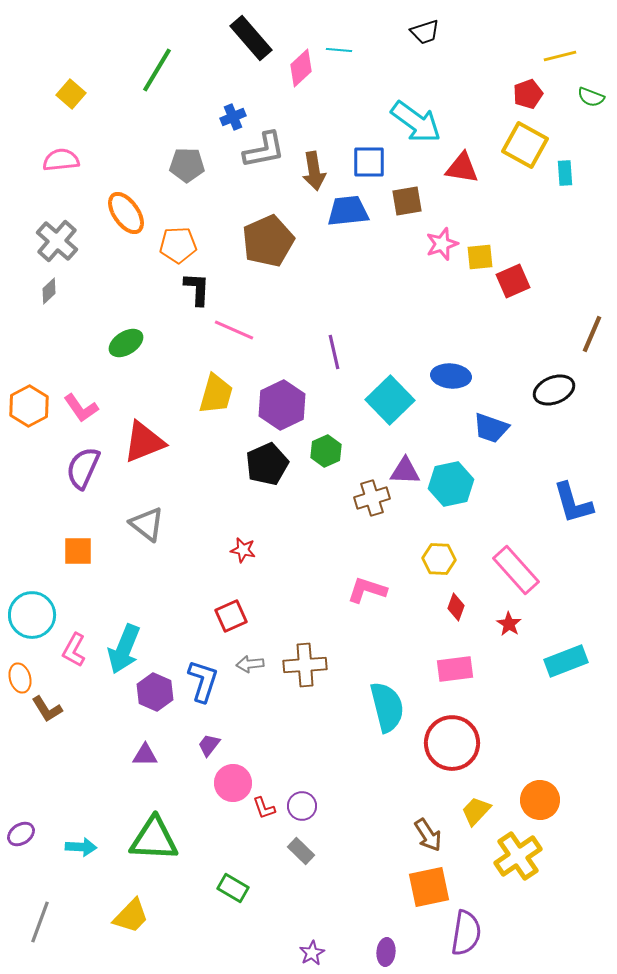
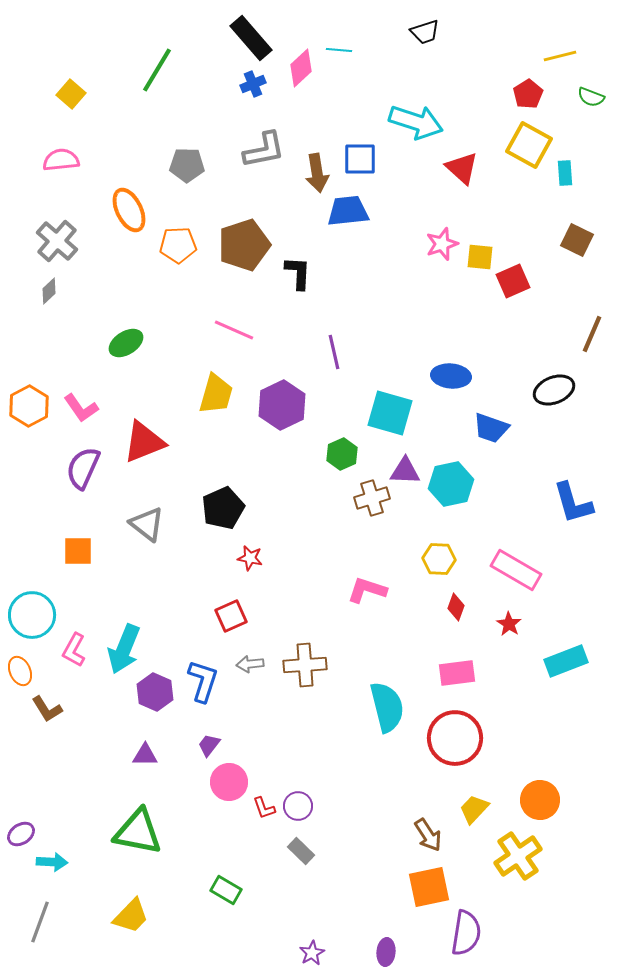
red pentagon at (528, 94): rotated 12 degrees counterclockwise
blue cross at (233, 117): moved 20 px right, 33 px up
cyan arrow at (416, 122): rotated 18 degrees counterclockwise
yellow square at (525, 145): moved 4 px right
blue square at (369, 162): moved 9 px left, 3 px up
red triangle at (462, 168): rotated 33 degrees clockwise
brown arrow at (314, 171): moved 3 px right, 2 px down
brown square at (407, 201): moved 170 px right, 39 px down; rotated 36 degrees clockwise
orange ellipse at (126, 213): moved 3 px right, 3 px up; rotated 9 degrees clockwise
brown pentagon at (268, 241): moved 24 px left, 4 px down; rotated 6 degrees clockwise
yellow square at (480, 257): rotated 12 degrees clockwise
black L-shape at (197, 289): moved 101 px right, 16 px up
cyan square at (390, 400): moved 13 px down; rotated 30 degrees counterclockwise
green hexagon at (326, 451): moved 16 px right, 3 px down
black pentagon at (267, 464): moved 44 px left, 44 px down
red star at (243, 550): moved 7 px right, 8 px down
pink rectangle at (516, 570): rotated 18 degrees counterclockwise
pink rectangle at (455, 669): moved 2 px right, 4 px down
orange ellipse at (20, 678): moved 7 px up; rotated 8 degrees counterclockwise
red circle at (452, 743): moved 3 px right, 5 px up
pink circle at (233, 783): moved 4 px left, 1 px up
purple circle at (302, 806): moved 4 px left
yellow trapezoid at (476, 811): moved 2 px left, 2 px up
green triangle at (154, 839): moved 16 px left, 7 px up; rotated 8 degrees clockwise
cyan arrow at (81, 847): moved 29 px left, 15 px down
green rectangle at (233, 888): moved 7 px left, 2 px down
